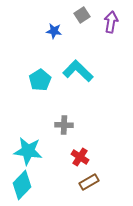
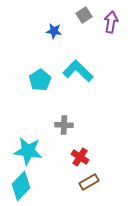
gray square: moved 2 px right
cyan diamond: moved 1 px left, 1 px down
